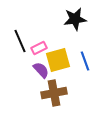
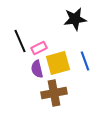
yellow square: moved 3 px down
purple semicircle: moved 4 px left, 1 px up; rotated 150 degrees counterclockwise
